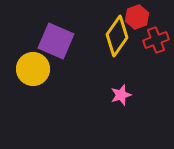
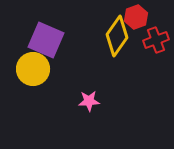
red hexagon: moved 1 px left
purple square: moved 10 px left, 1 px up
pink star: moved 32 px left, 6 px down; rotated 15 degrees clockwise
